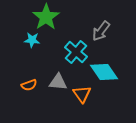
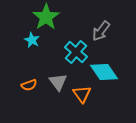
cyan star: rotated 21 degrees clockwise
gray triangle: rotated 48 degrees clockwise
